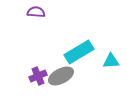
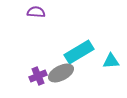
gray ellipse: moved 3 px up
